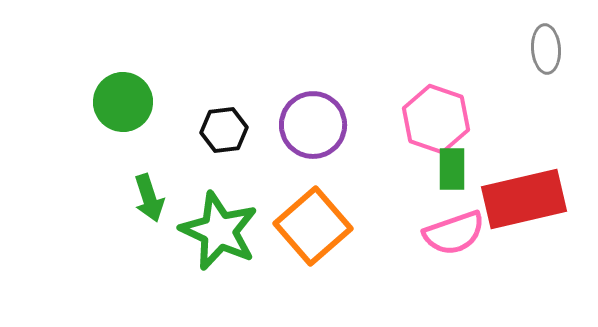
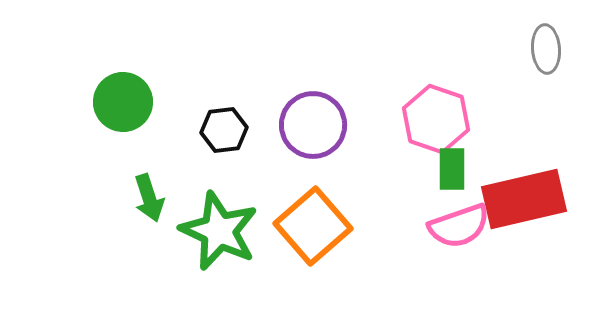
pink semicircle: moved 5 px right, 7 px up
